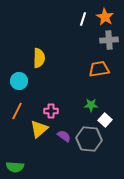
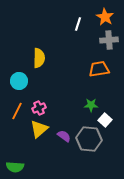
white line: moved 5 px left, 5 px down
pink cross: moved 12 px left, 3 px up; rotated 24 degrees counterclockwise
